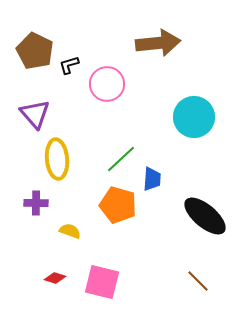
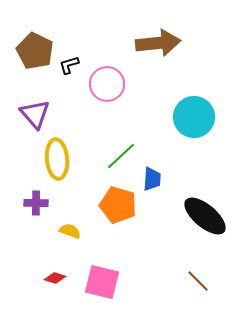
green line: moved 3 px up
